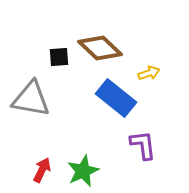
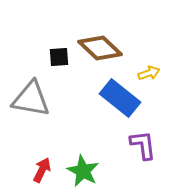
blue rectangle: moved 4 px right
green star: rotated 20 degrees counterclockwise
